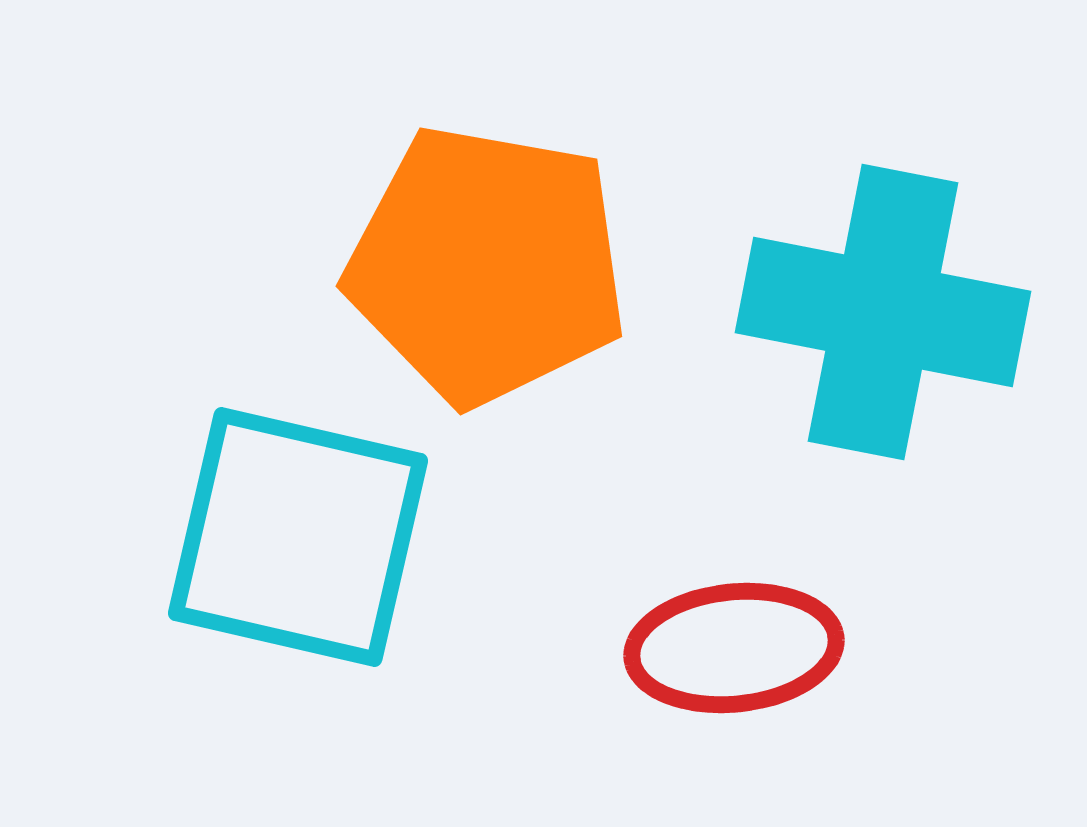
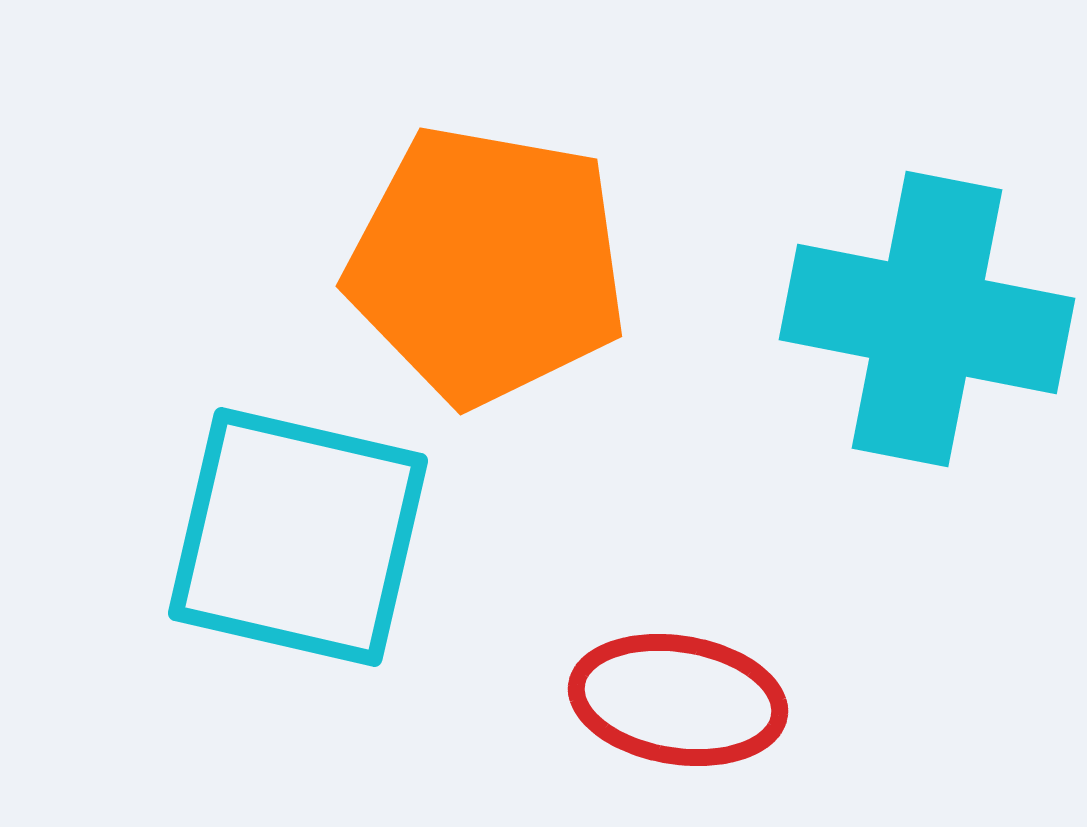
cyan cross: moved 44 px right, 7 px down
red ellipse: moved 56 px left, 52 px down; rotated 15 degrees clockwise
